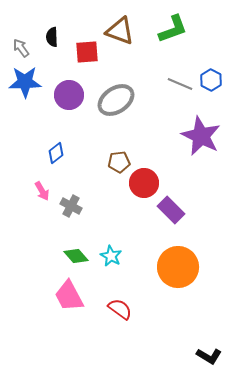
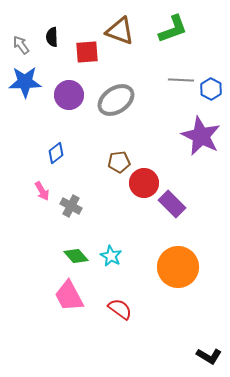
gray arrow: moved 3 px up
blue hexagon: moved 9 px down
gray line: moved 1 px right, 4 px up; rotated 20 degrees counterclockwise
purple rectangle: moved 1 px right, 6 px up
